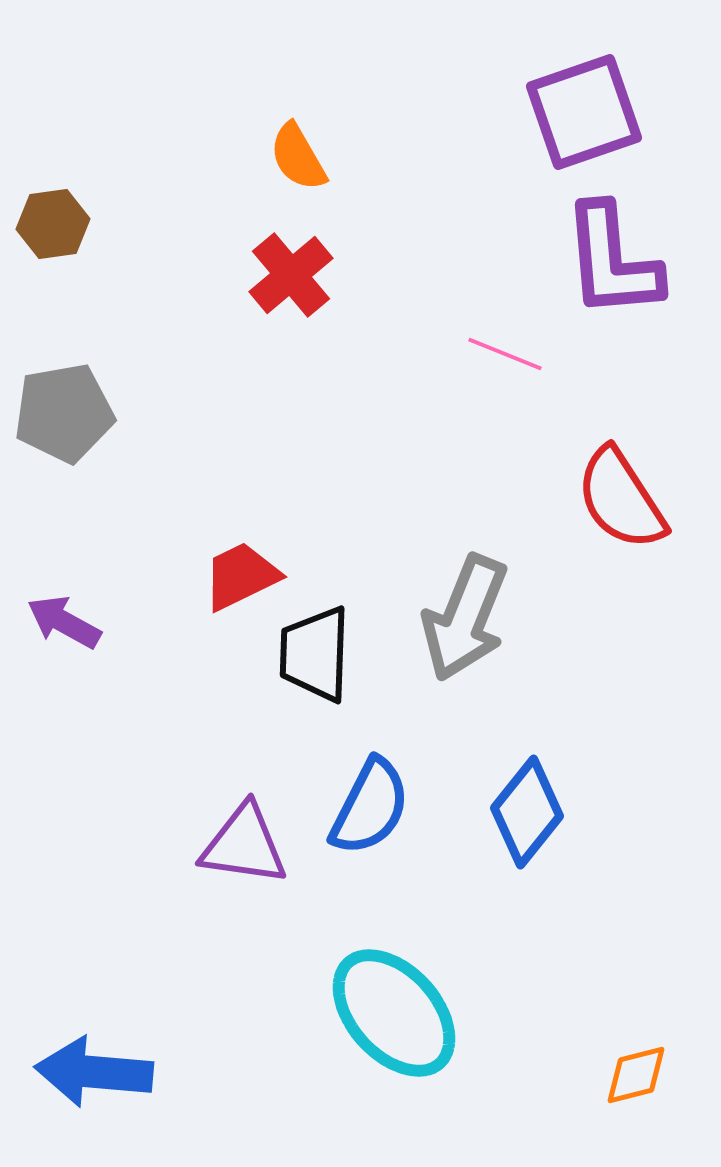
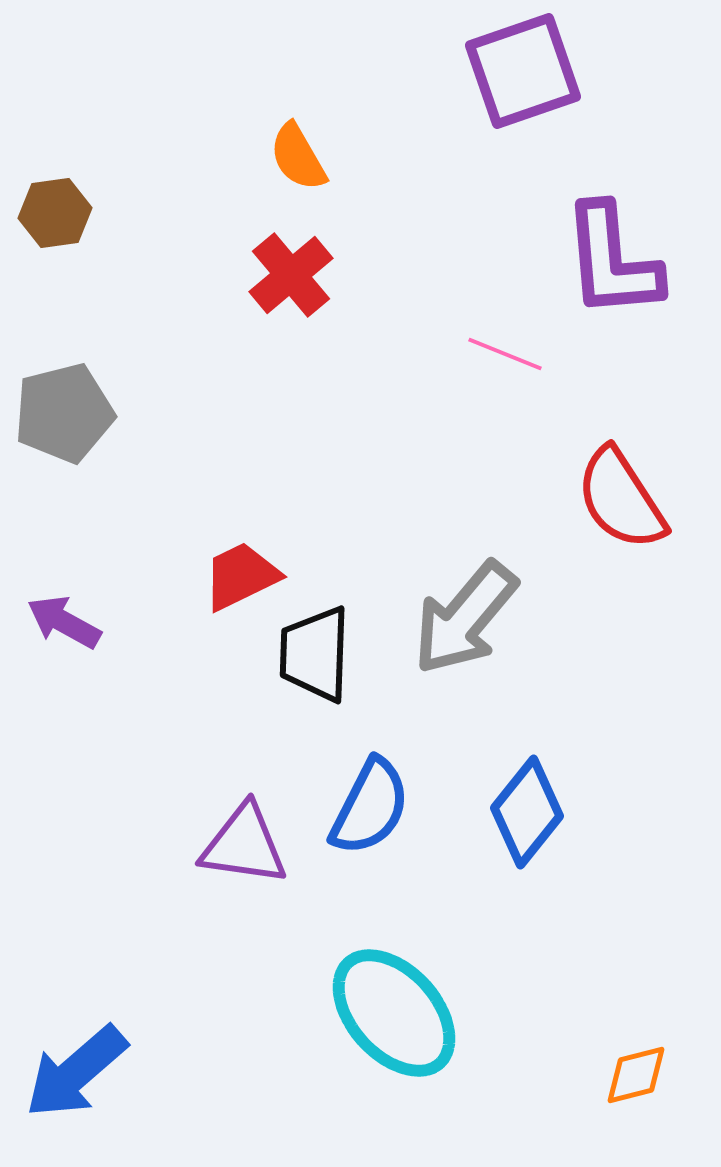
purple square: moved 61 px left, 41 px up
brown hexagon: moved 2 px right, 11 px up
gray pentagon: rotated 4 degrees counterclockwise
gray arrow: rotated 18 degrees clockwise
blue arrow: moved 18 px left; rotated 46 degrees counterclockwise
